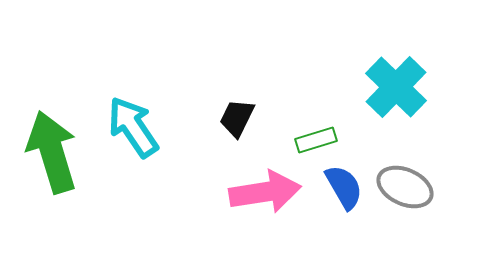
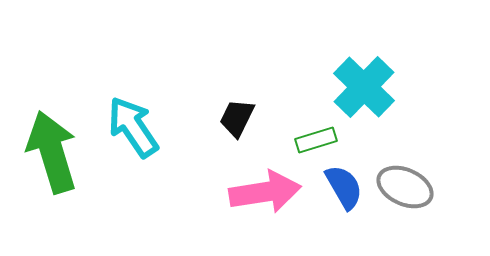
cyan cross: moved 32 px left
